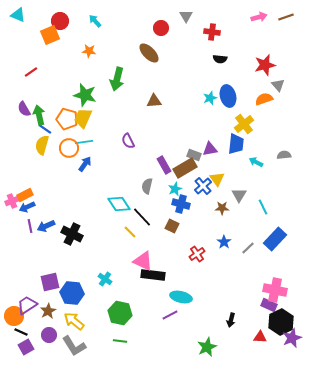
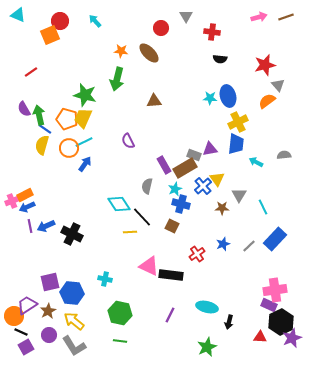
orange star at (89, 51): moved 32 px right
cyan star at (210, 98): rotated 24 degrees clockwise
orange semicircle at (264, 99): moved 3 px right, 2 px down; rotated 18 degrees counterclockwise
yellow cross at (244, 124): moved 6 px left, 2 px up; rotated 12 degrees clockwise
cyan line at (84, 142): rotated 18 degrees counterclockwise
yellow line at (130, 232): rotated 48 degrees counterclockwise
blue star at (224, 242): moved 1 px left, 2 px down; rotated 16 degrees clockwise
gray line at (248, 248): moved 1 px right, 2 px up
pink triangle at (143, 261): moved 6 px right, 5 px down
black rectangle at (153, 275): moved 18 px right
cyan cross at (105, 279): rotated 24 degrees counterclockwise
pink cross at (275, 290): rotated 20 degrees counterclockwise
cyan ellipse at (181, 297): moved 26 px right, 10 px down
purple line at (170, 315): rotated 35 degrees counterclockwise
black arrow at (231, 320): moved 2 px left, 2 px down
